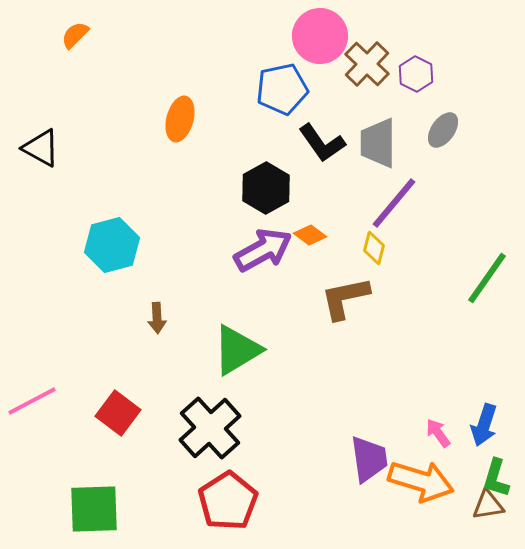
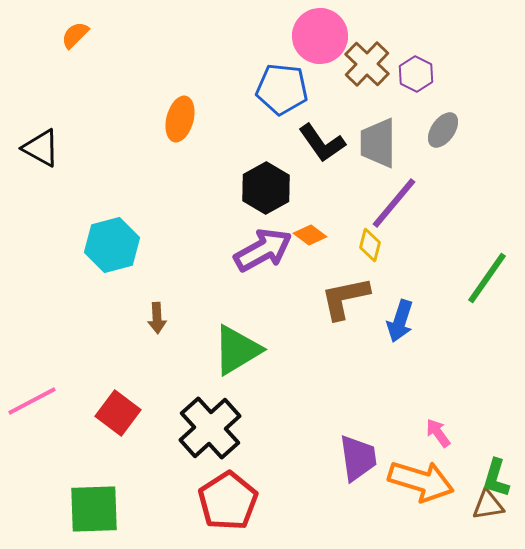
blue pentagon: rotated 18 degrees clockwise
yellow diamond: moved 4 px left, 3 px up
blue arrow: moved 84 px left, 104 px up
purple trapezoid: moved 11 px left, 1 px up
